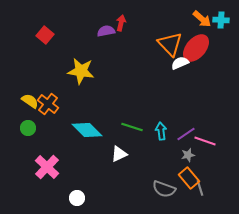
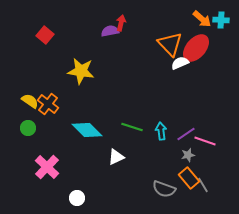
purple semicircle: moved 4 px right
white triangle: moved 3 px left, 3 px down
gray line: moved 3 px right, 3 px up; rotated 14 degrees counterclockwise
